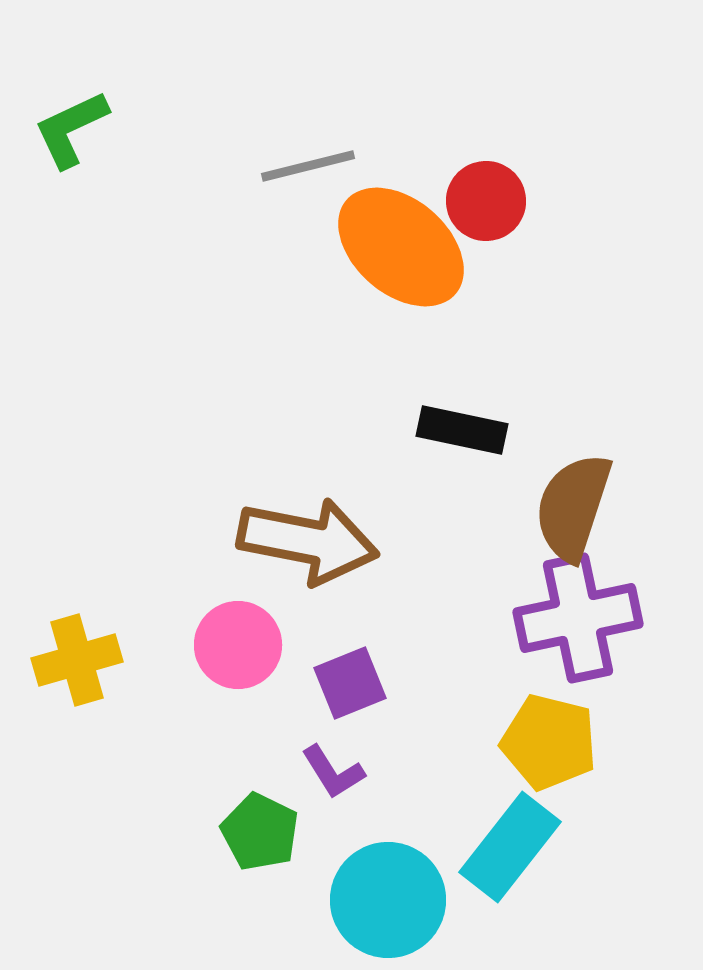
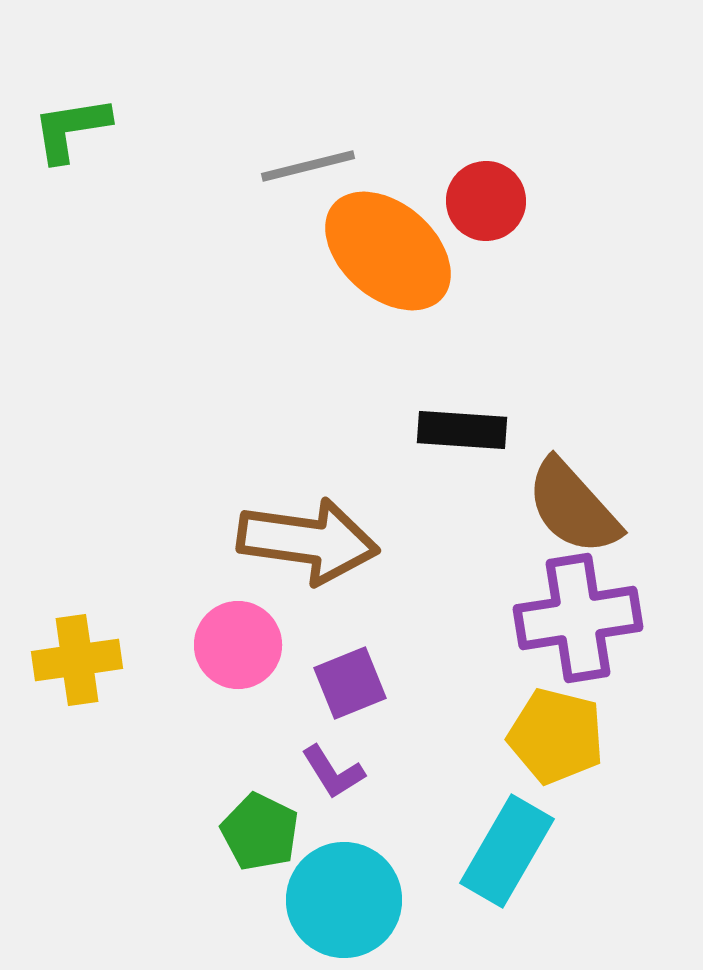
green L-shape: rotated 16 degrees clockwise
orange ellipse: moved 13 px left, 4 px down
black rectangle: rotated 8 degrees counterclockwise
brown semicircle: rotated 60 degrees counterclockwise
brown arrow: rotated 3 degrees counterclockwise
purple cross: rotated 3 degrees clockwise
yellow cross: rotated 8 degrees clockwise
yellow pentagon: moved 7 px right, 6 px up
cyan rectangle: moved 3 px left, 4 px down; rotated 8 degrees counterclockwise
cyan circle: moved 44 px left
